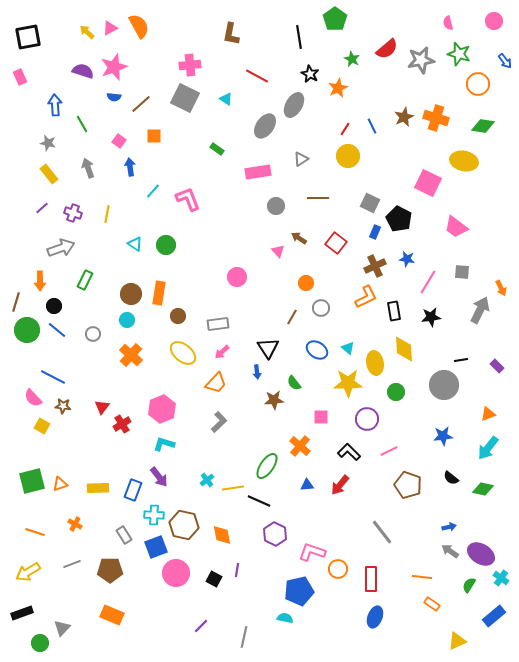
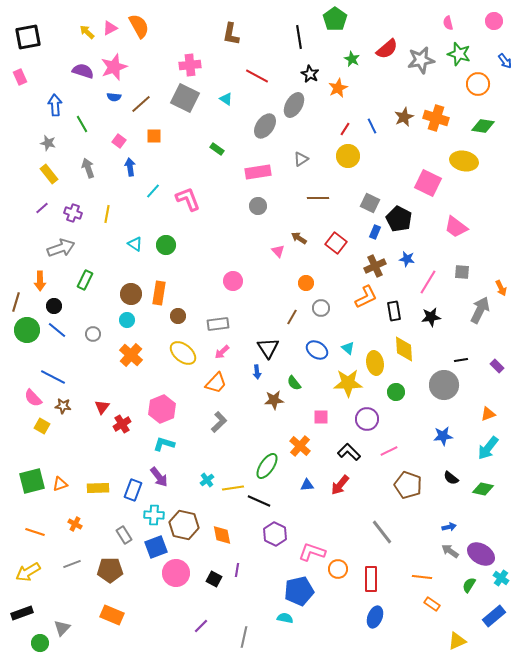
gray circle at (276, 206): moved 18 px left
pink circle at (237, 277): moved 4 px left, 4 px down
